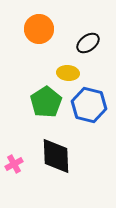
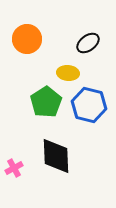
orange circle: moved 12 px left, 10 px down
pink cross: moved 4 px down
